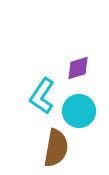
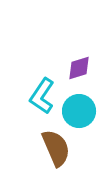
purple diamond: moved 1 px right
brown semicircle: rotated 33 degrees counterclockwise
